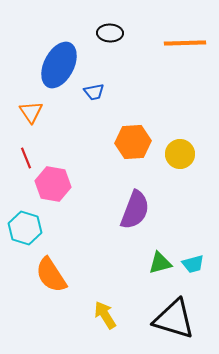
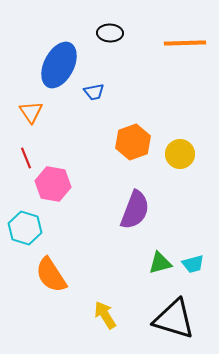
orange hexagon: rotated 16 degrees counterclockwise
